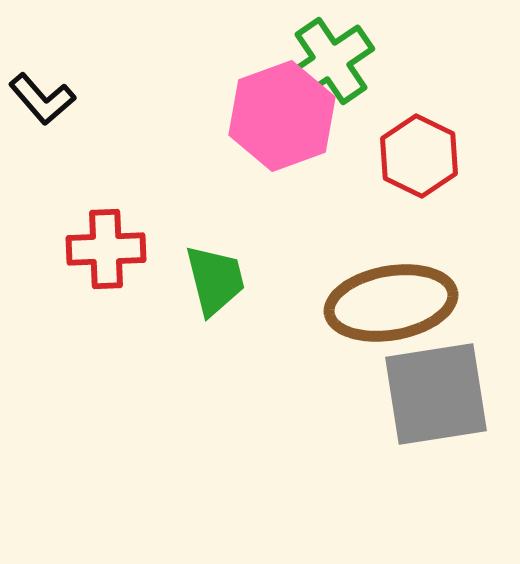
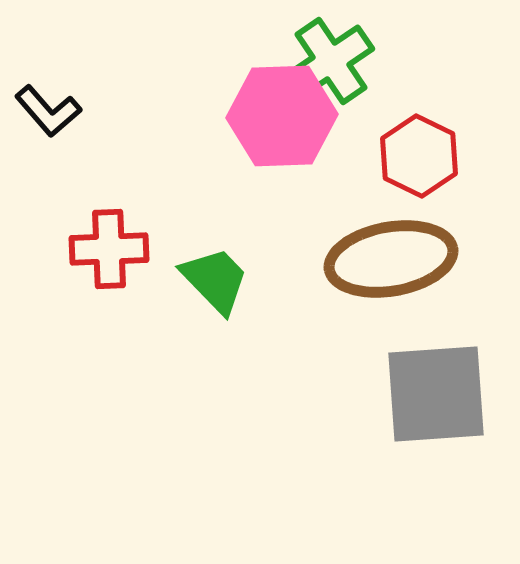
black L-shape: moved 6 px right, 12 px down
pink hexagon: rotated 18 degrees clockwise
red cross: moved 3 px right
green trapezoid: rotated 30 degrees counterclockwise
brown ellipse: moved 44 px up
gray square: rotated 5 degrees clockwise
